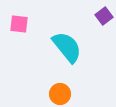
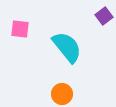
pink square: moved 1 px right, 5 px down
orange circle: moved 2 px right
